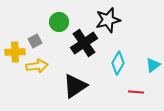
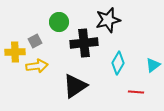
black cross: rotated 28 degrees clockwise
